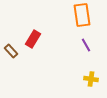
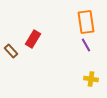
orange rectangle: moved 4 px right, 7 px down
